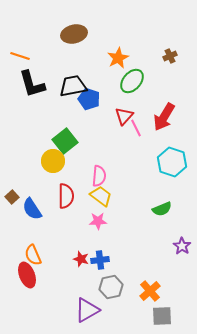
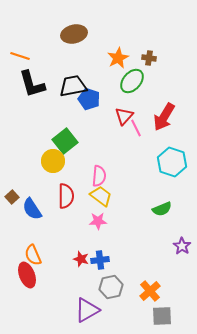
brown cross: moved 21 px left, 2 px down; rotated 32 degrees clockwise
